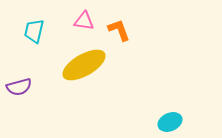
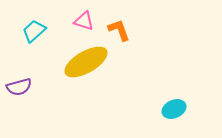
pink triangle: rotated 10 degrees clockwise
cyan trapezoid: rotated 35 degrees clockwise
yellow ellipse: moved 2 px right, 3 px up
cyan ellipse: moved 4 px right, 13 px up
